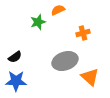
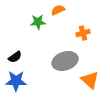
green star: rotated 14 degrees clockwise
orange triangle: moved 3 px down
